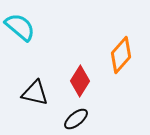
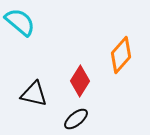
cyan semicircle: moved 5 px up
black triangle: moved 1 px left, 1 px down
